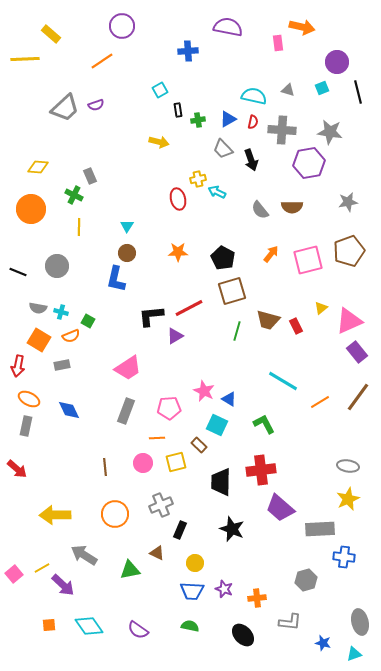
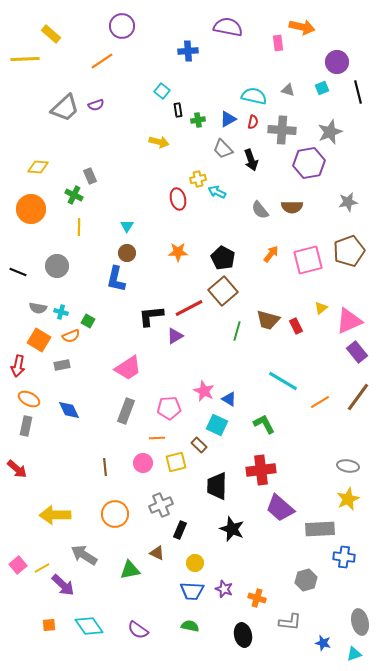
cyan square at (160, 90): moved 2 px right, 1 px down; rotated 21 degrees counterclockwise
gray star at (330, 132): rotated 30 degrees counterclockwise
brown square at (232, 291): moved 9 px left; rotated 24 degrees counterclockwise
black trapezoid at (221, 482): moved 4 px left, 4 px down
pink square at (14, 574): moved 4 px right, 9 px up
orange cross at (257, 598): rotated 24 degrees clockwise
black ellipse at (243, 635): rotated 30 degrees clockwise
